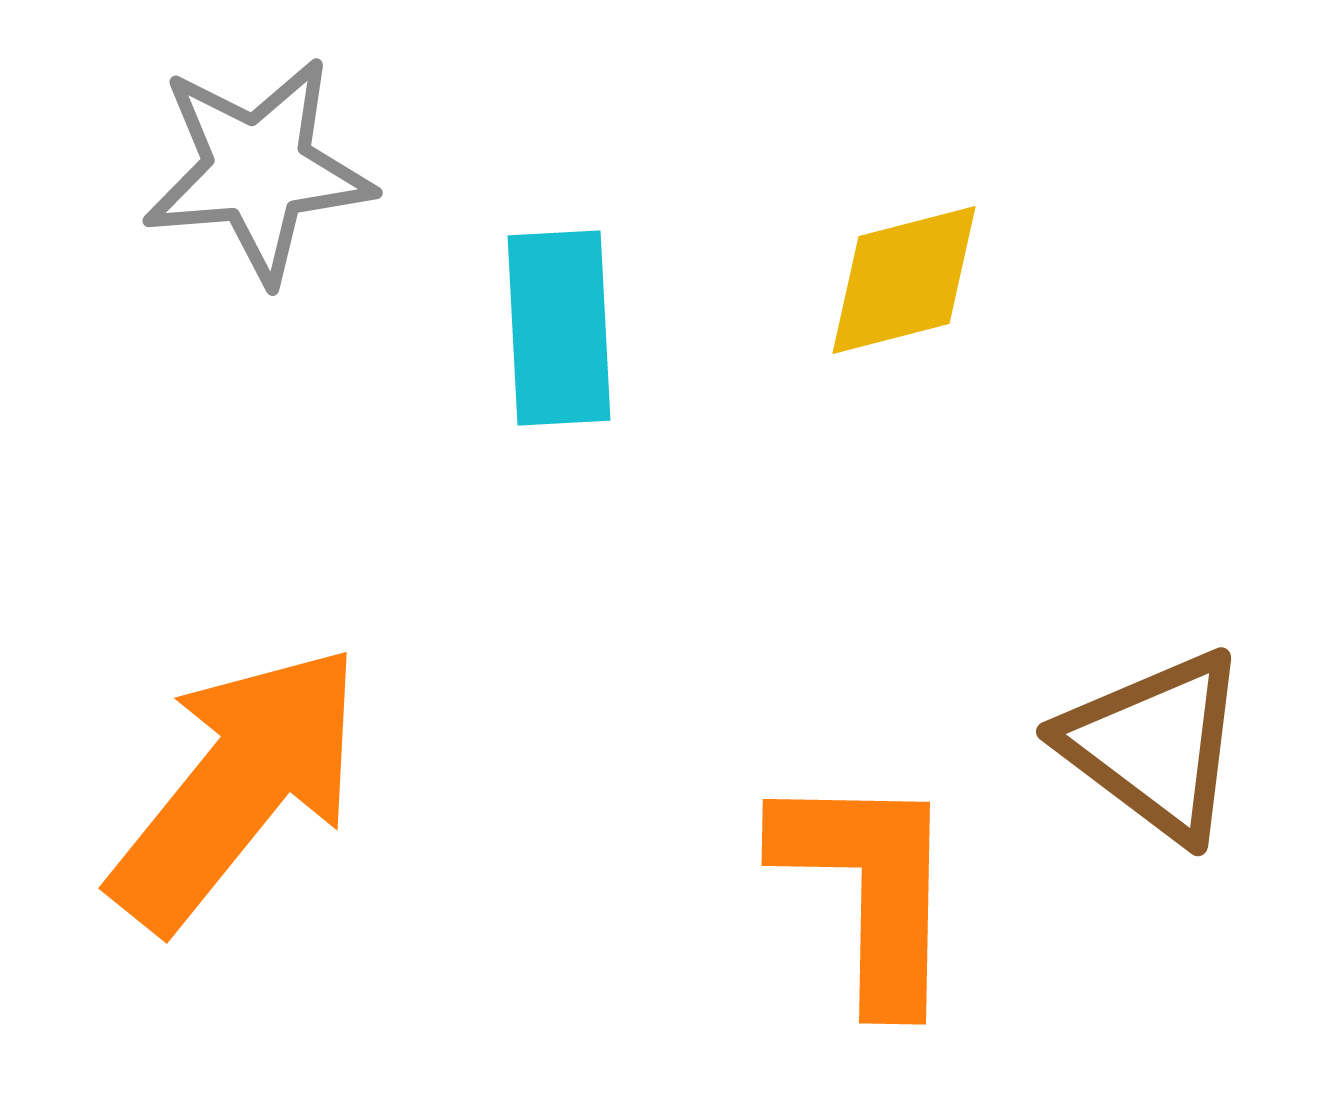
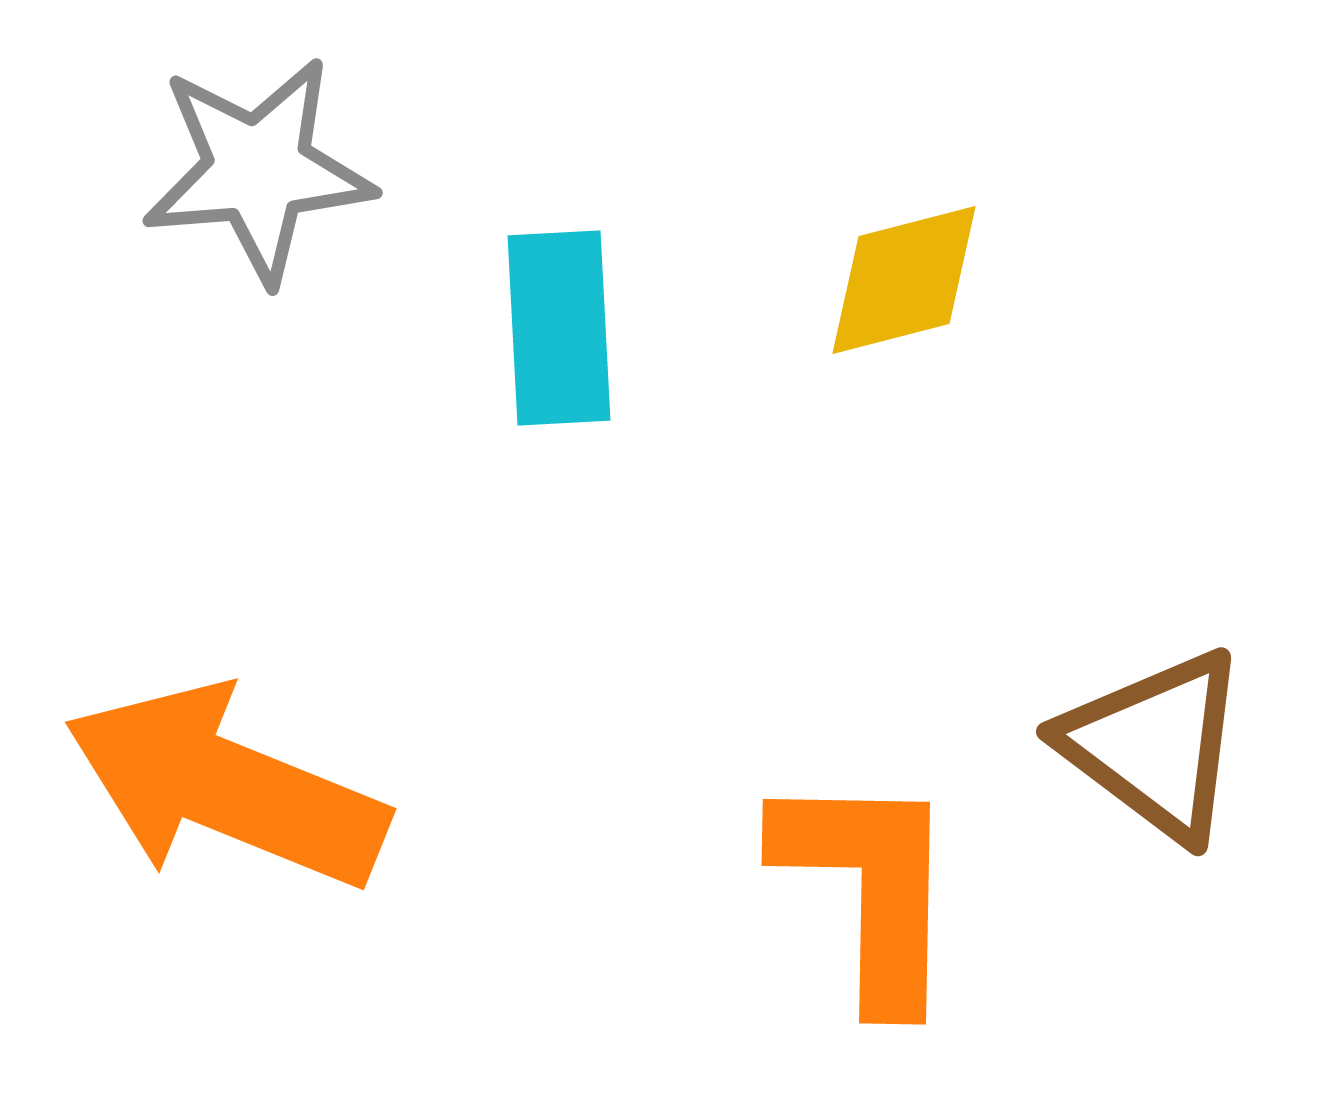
orange arrow: moved 11 px left; rotated 107 degrees counterclockwise
